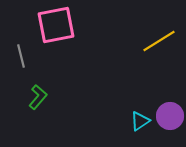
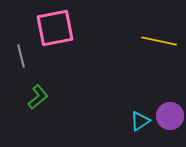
pink square: moved 1 px left, 3 px down
yellow line: rotated 44 degrees clockwise
green L-shape: rotated 10 degrees clockwise
